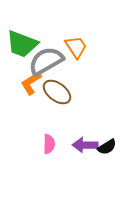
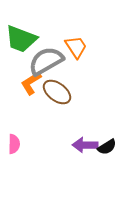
green trapezoid: moved 1 px left, 5 px up
pink semicircle: moved 35 px left
